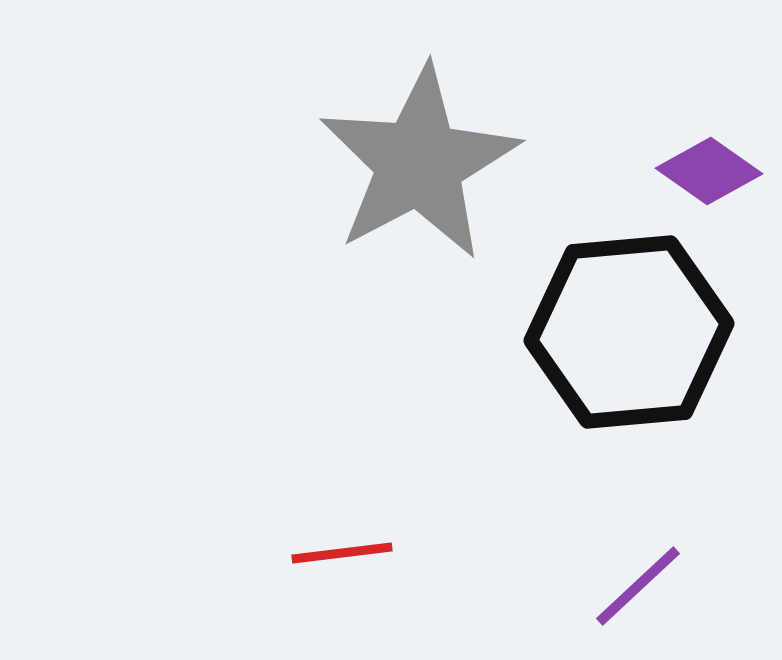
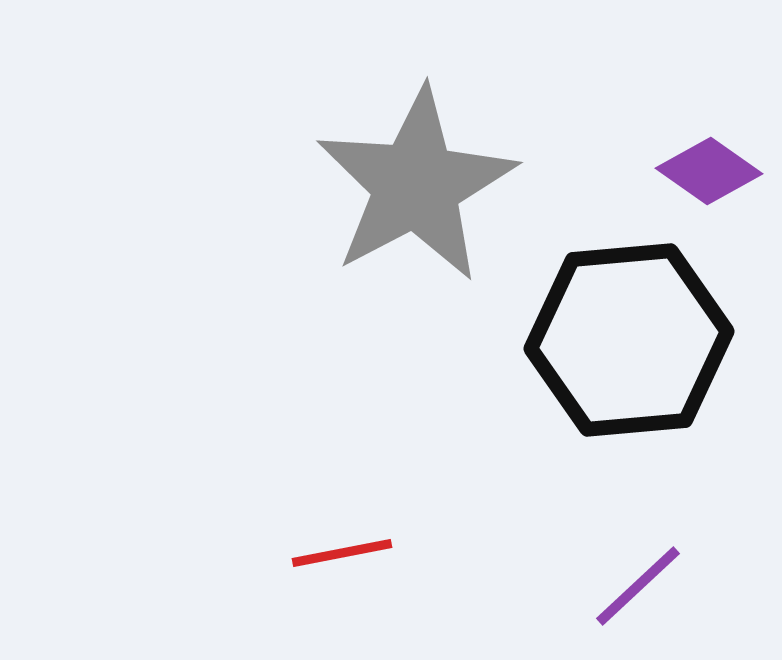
gray star: moved 3 px left, 22 px down
black hexagon: moved 8 px down
red line: rotated 4 degrees counterclockwise
